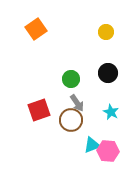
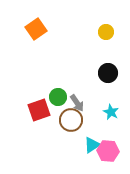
green circle: moved 13 px left, 18 px down
cyan triangle: rotated 12 degrees counterclockwise
